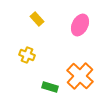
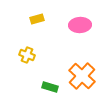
yellow rectangle: rotated 64 degrees counterclockwise
pink ellipse: rotated 60 degrees clockwise
orange cross: moved 2 px right
